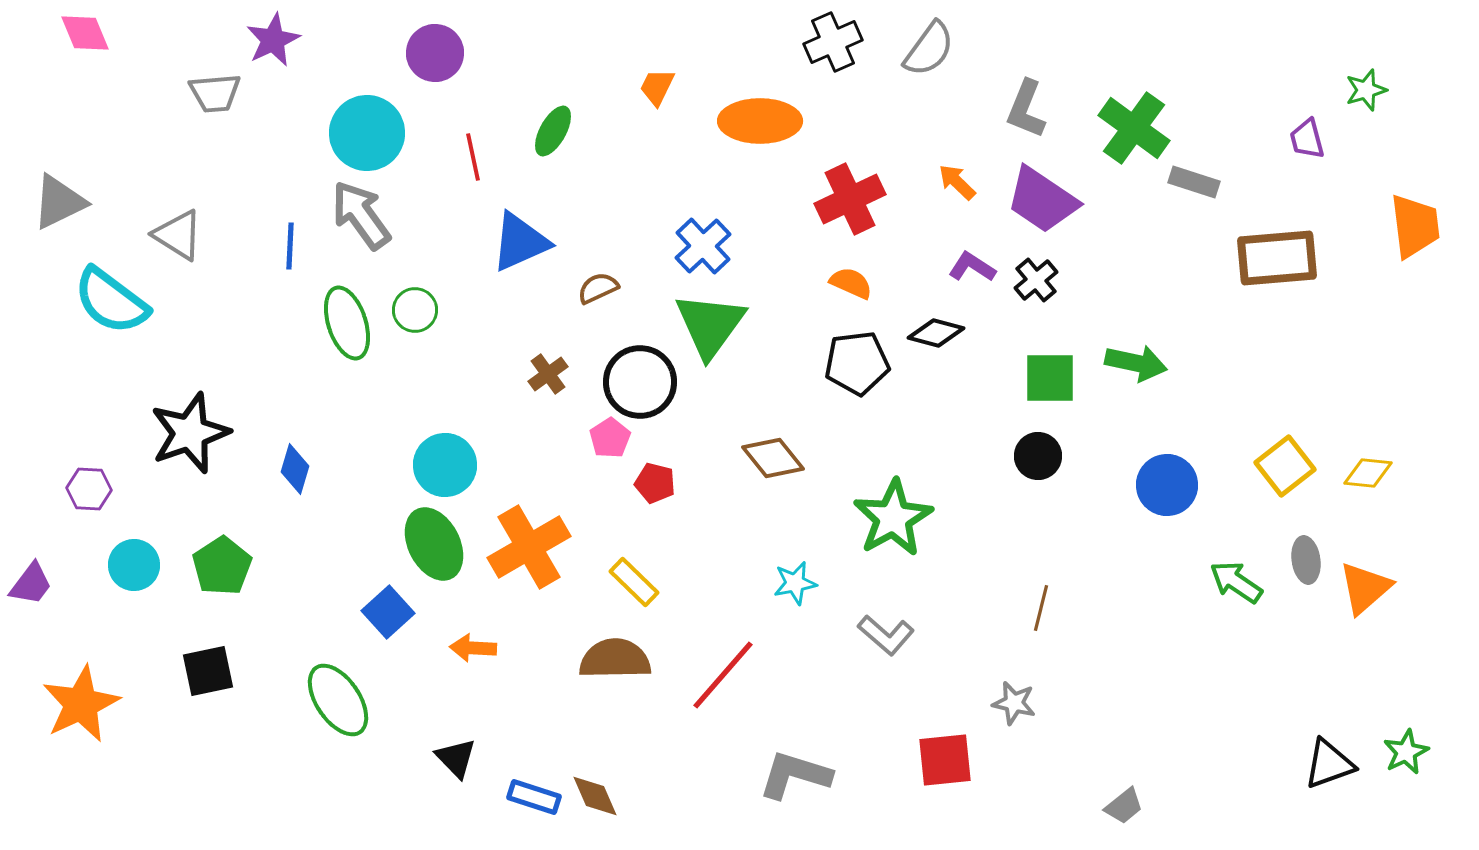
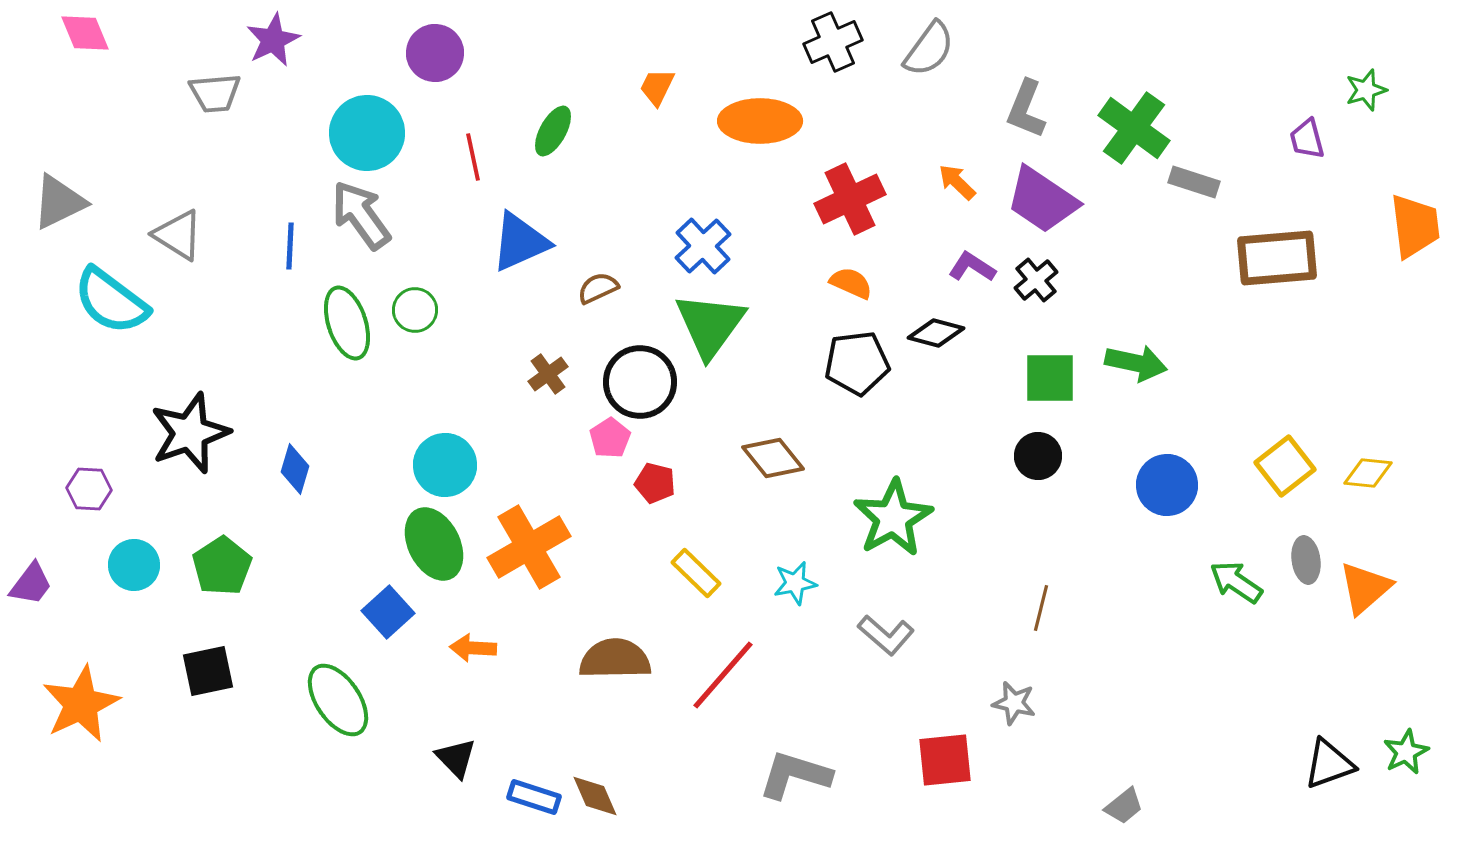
yellow rectangle at (634, 582): moved 62 px right, 9 px up
